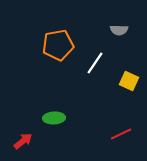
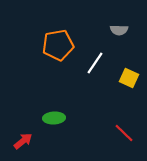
yellow square: moved 3 px up
red line: moved 3 px right, 1 px up; rotated 70 degrees clockwise
